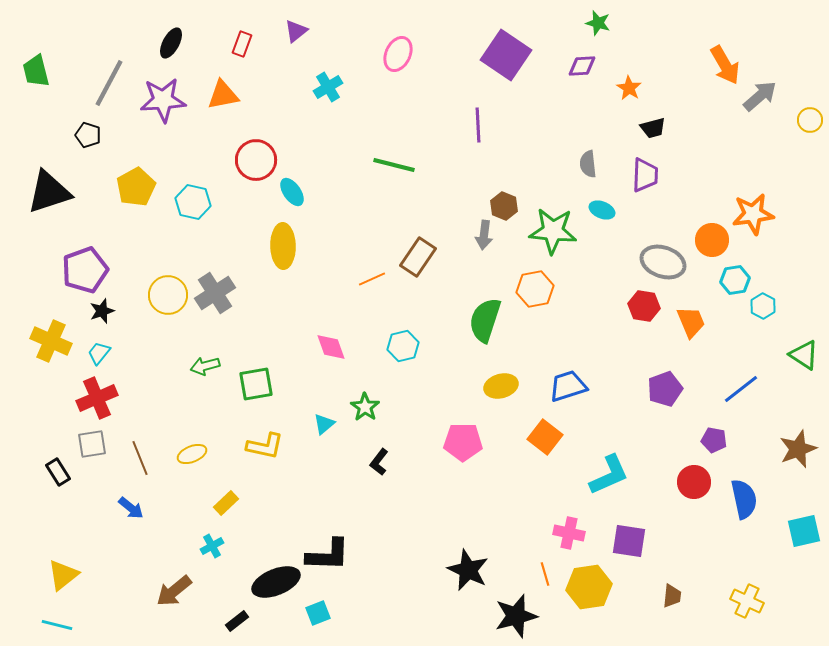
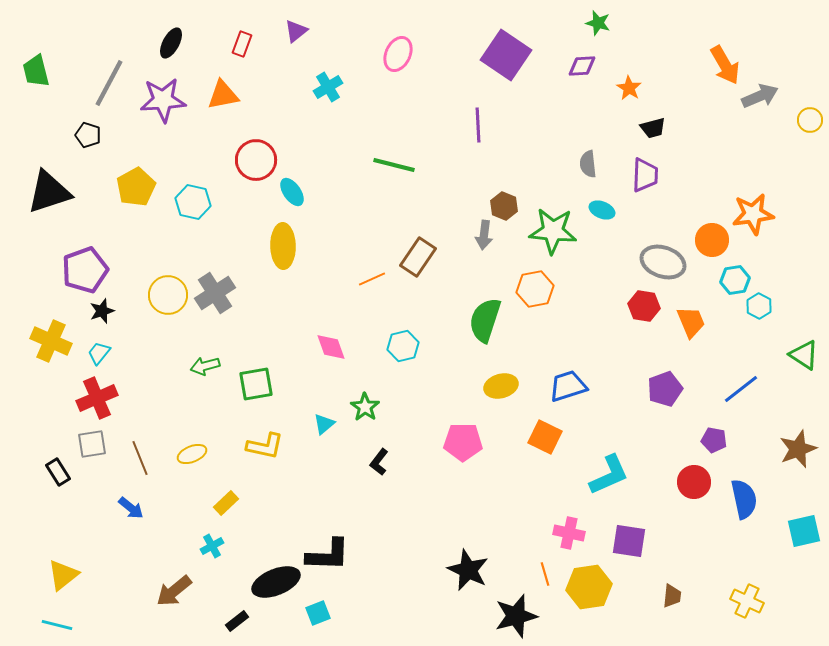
gray arrow at (760, 96): rotated 18 degrees clockwise
cyan hexagon at (763, 306): moved 4 px left
orange square at (545, 437): rotated 12 degrees counterclockwise
